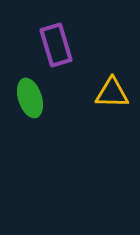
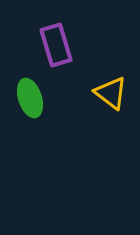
yellow triangle: moved 1 px left; rotated 36 degrees clockwise
